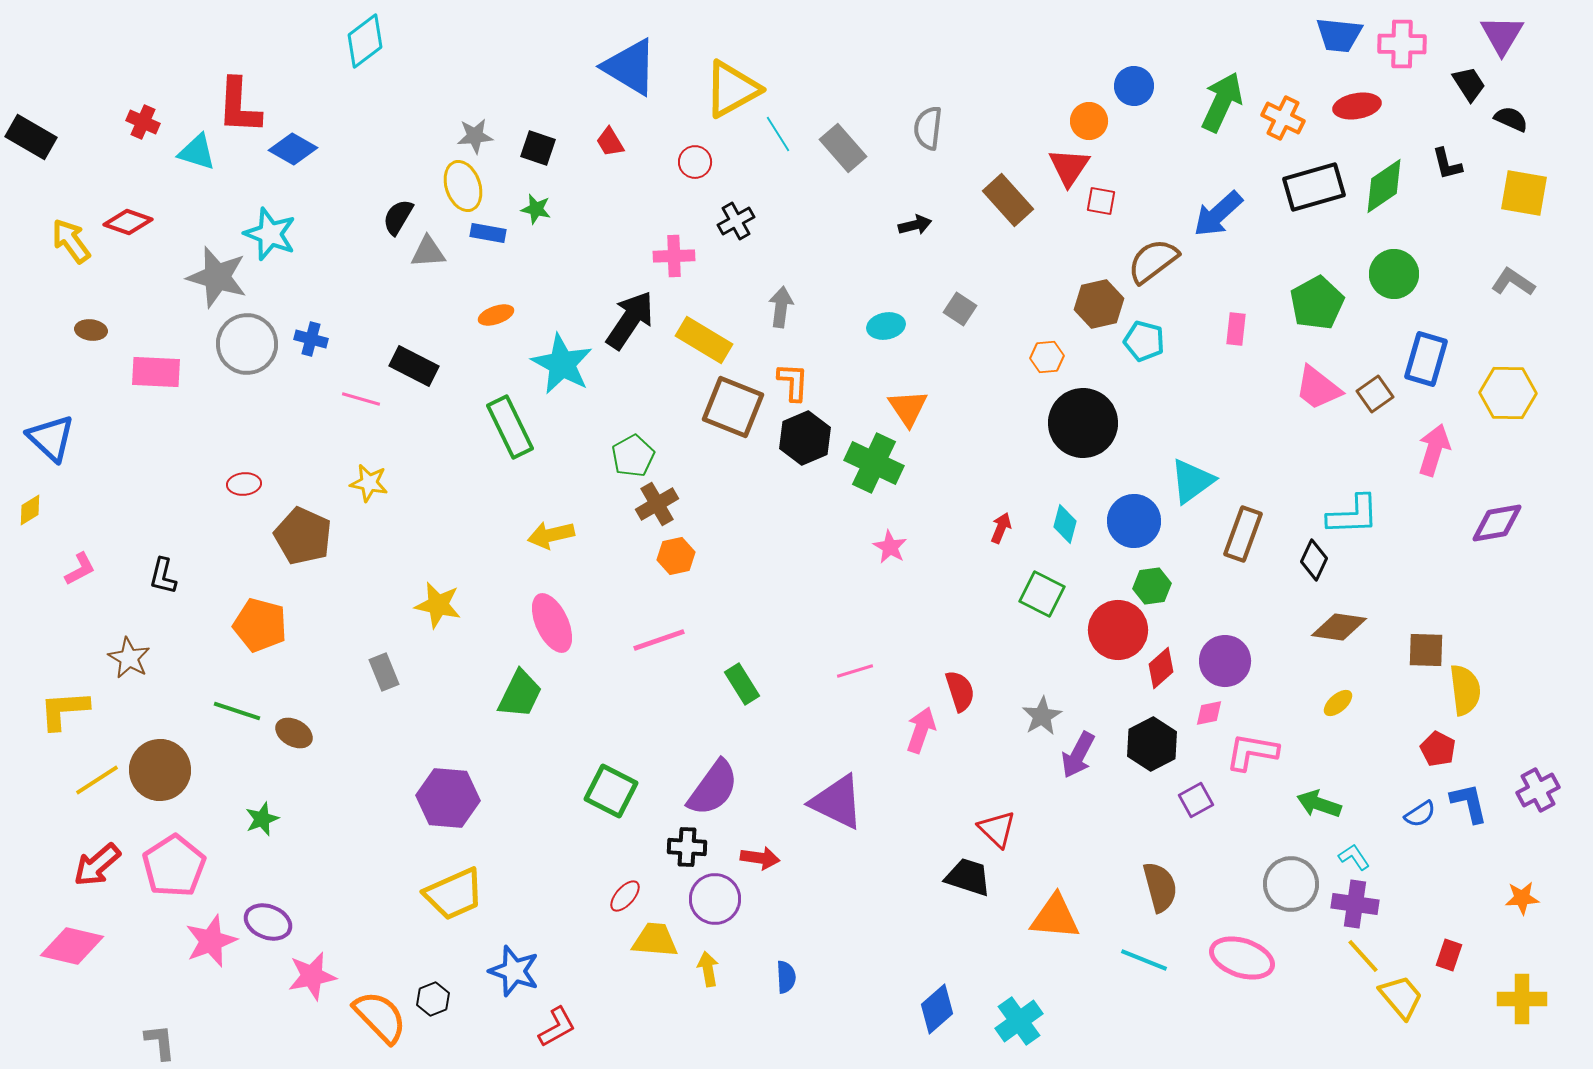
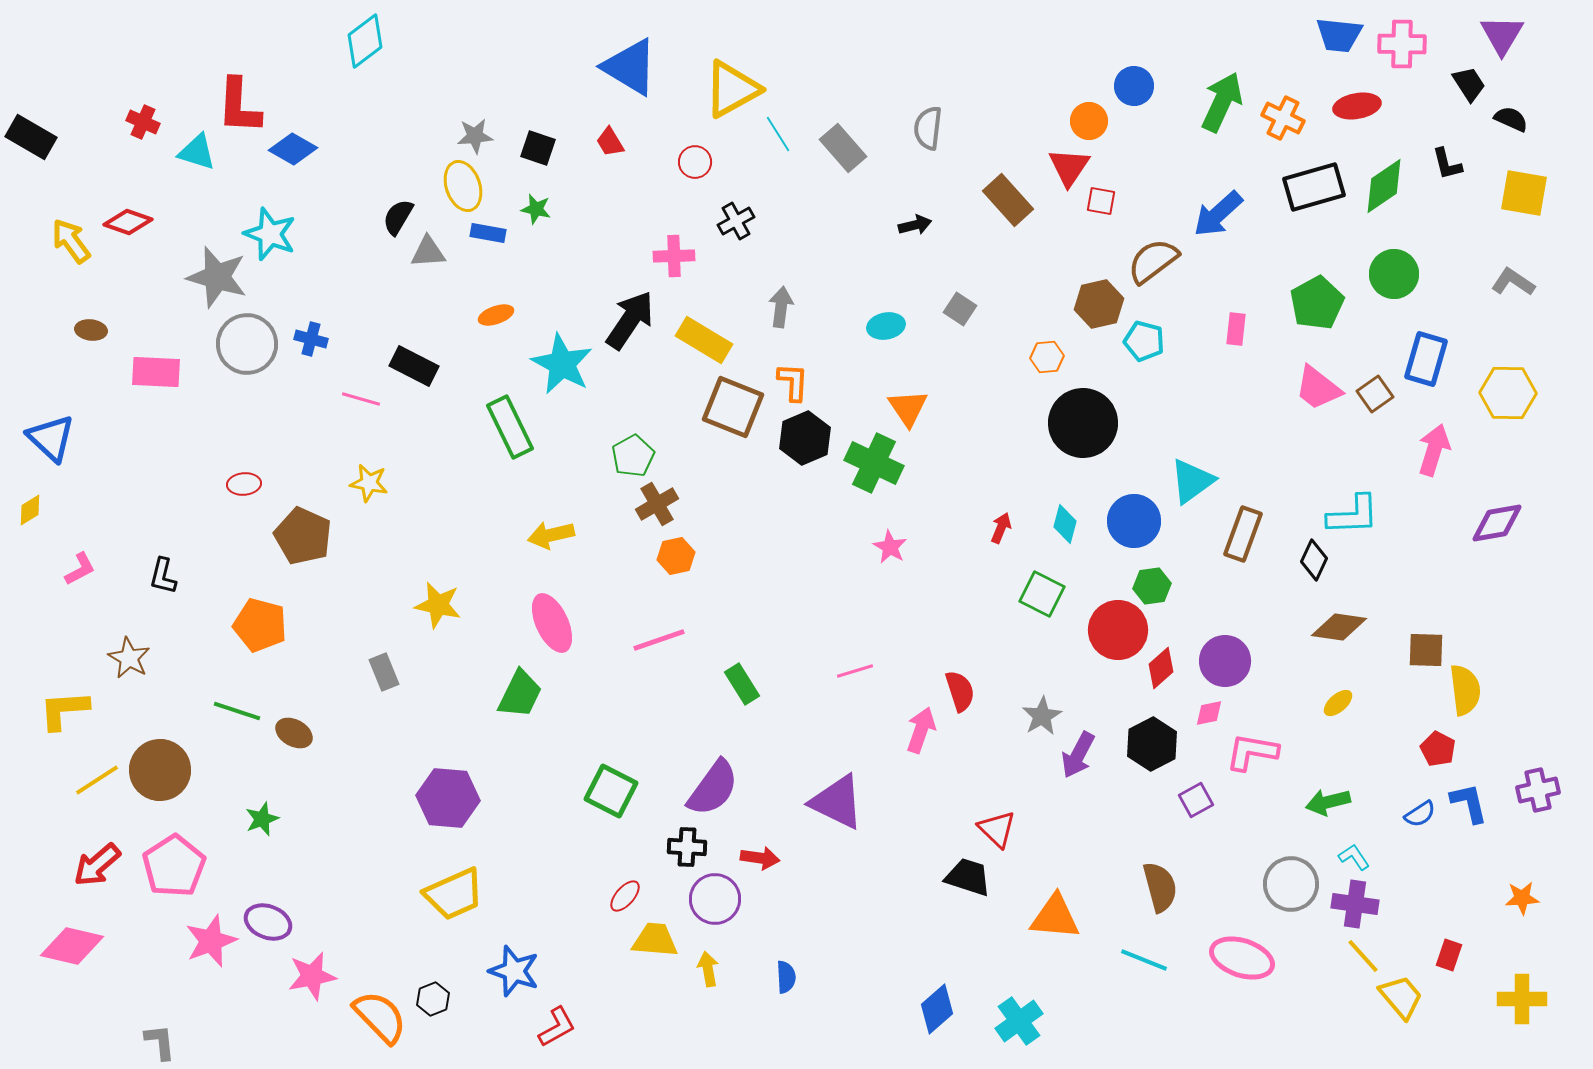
purple cross at (1538, 790): rotated 15 degrees clockwise
green arrow at (1319, 804): moved 9 px right, 2 px up; rotated 33 degrees counterclockwise
